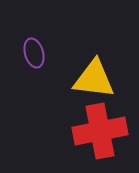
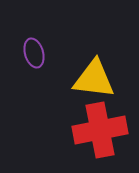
red cross: moved 1 px up
